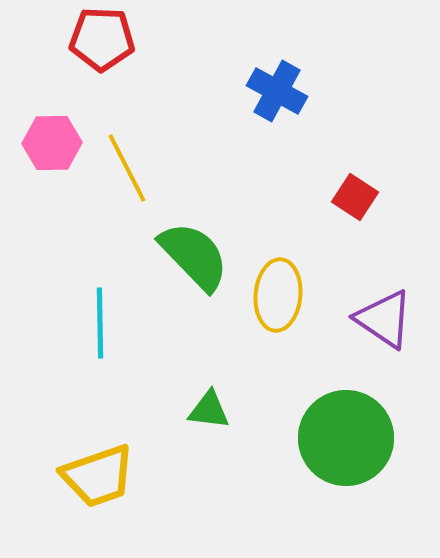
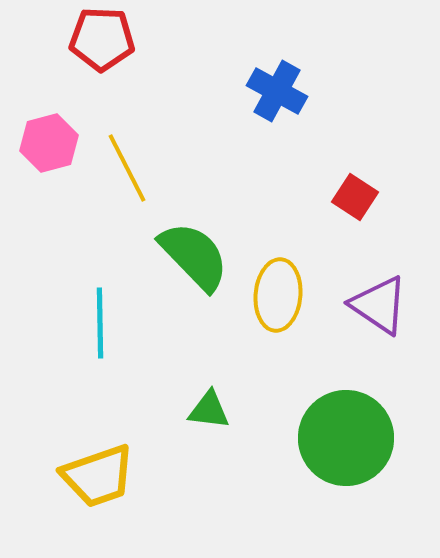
pink hexagon: moved 3 px left; rotated 14 degrees counterclockwise
purple triangle: moved 5 px left, 14 px up
